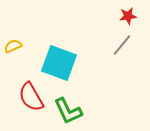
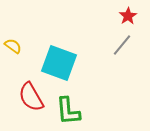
red star: rotated 24 degrees counterclockwise
yellow semicircle: rotated 60 degrees clockwise
green L-shape: rotated 20 degrees clockwise
